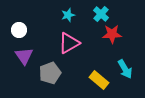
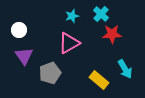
cyan star: moved 4 px right, 1 px down
